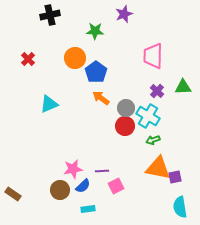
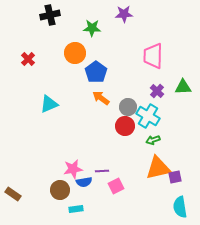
purple star: rotated 18 degrees clockwise
green star: moved 3 px left, 3 px up
orange circle: moved 5 px up
gray circle: moved 2 px right, 1 px up
orange triangle: rotated 24 degrees counterclockwise
blue semicircle: moved 1 px right, 4 px up; rotated 35 degrees clockwise
cyan rectangle: moved 12 px left
